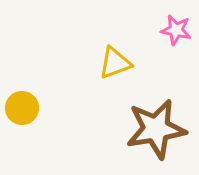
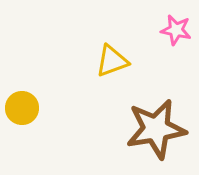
yellow triangle: moved 3 px left, 2 px up
